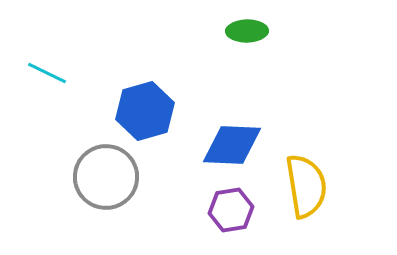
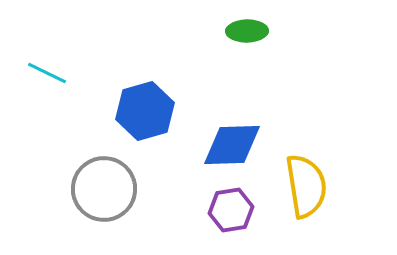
blue diamond: rotated 4 degrees counterclockwise
gray circle: moved 2 px left, 12 px down
